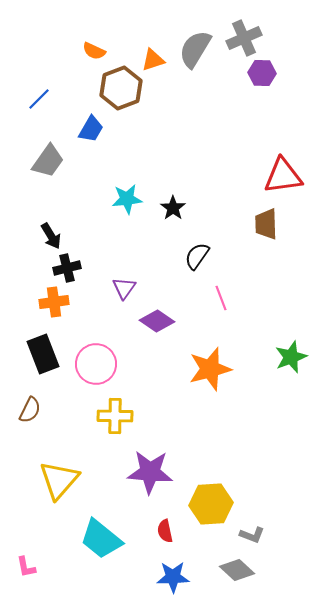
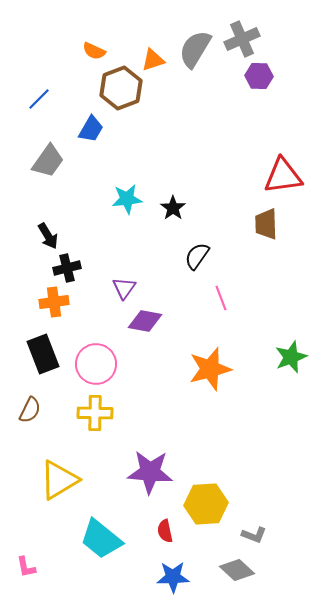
gray cross: moved 2 px left, 1 px down
purple hexagon: moved 3 px left, 3 px down
black arrow: moved 3 px left
purple diamond: moved 12 px left; rotated 24 degrees counterclockwise
yellow cross: moved 20 px left, 3 px up
yellow triangle: rotated 18 degrees clockwise
yellow hexagon: moved 5 px left
gray L-shape: moved 2 px right
